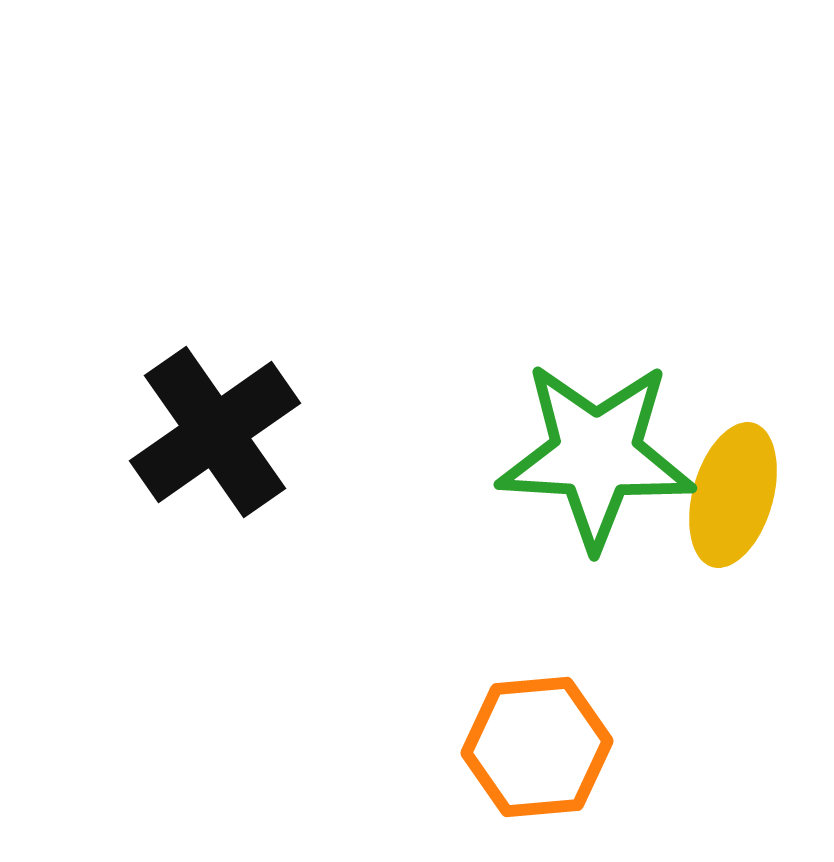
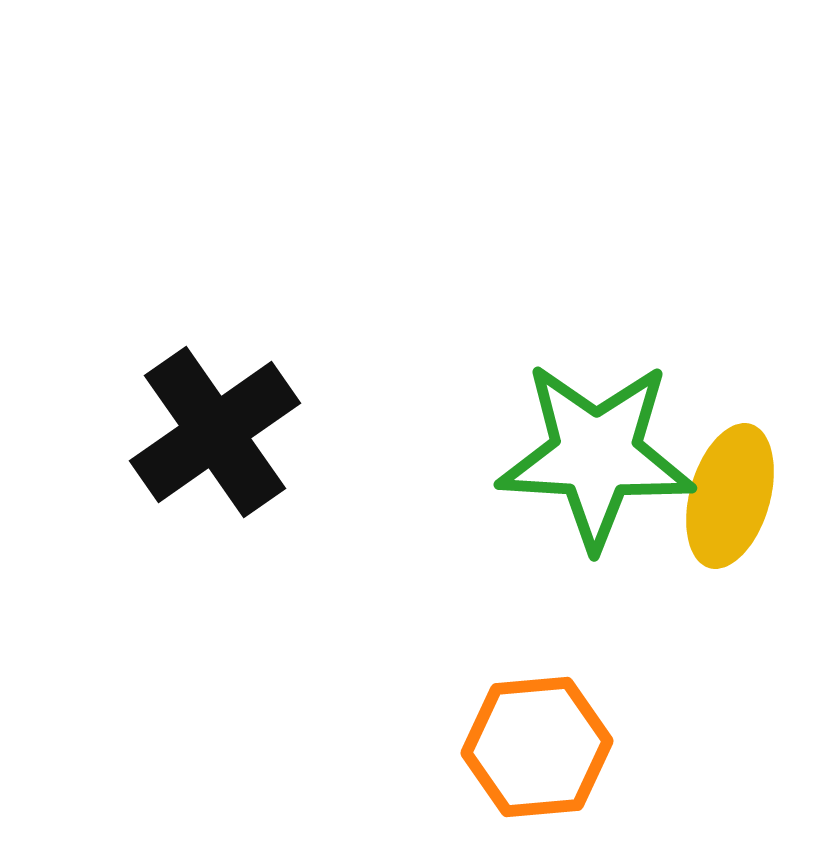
yellow ellipse: moved 3 px left, 1 px down
